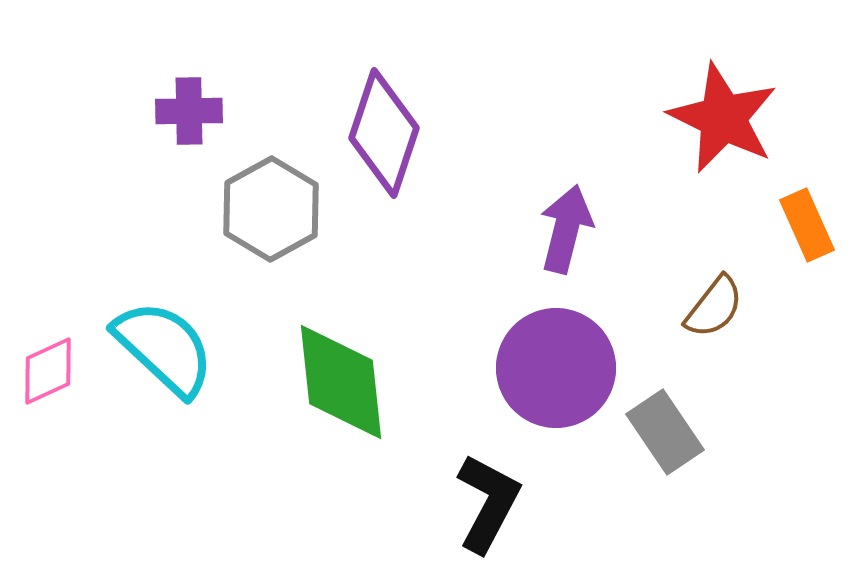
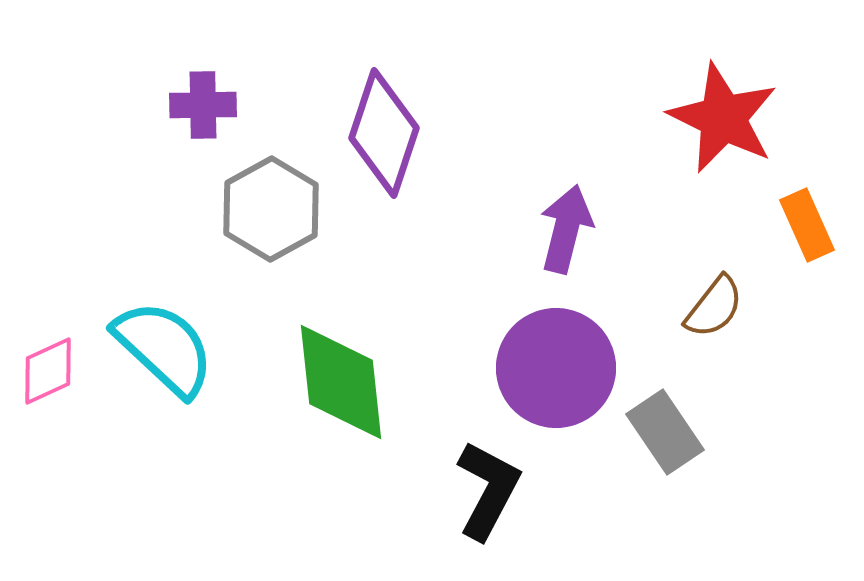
purple cross: moved 14 px right, 6 px up
black L-shape: moved 13 px up
